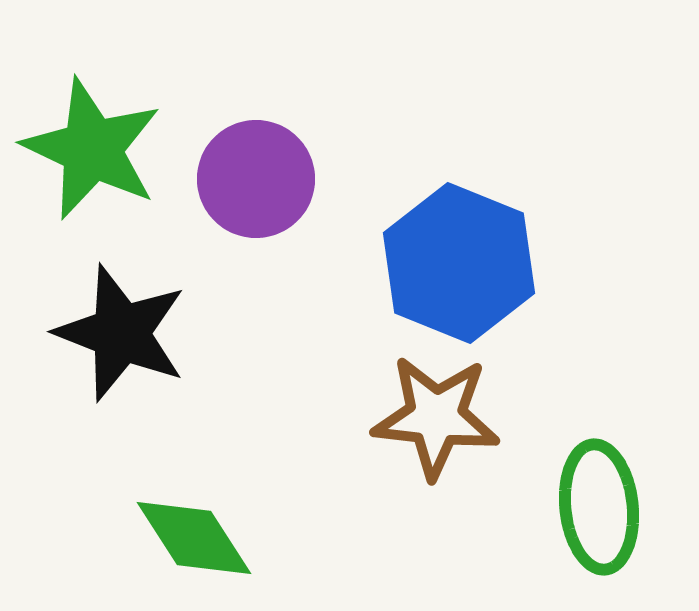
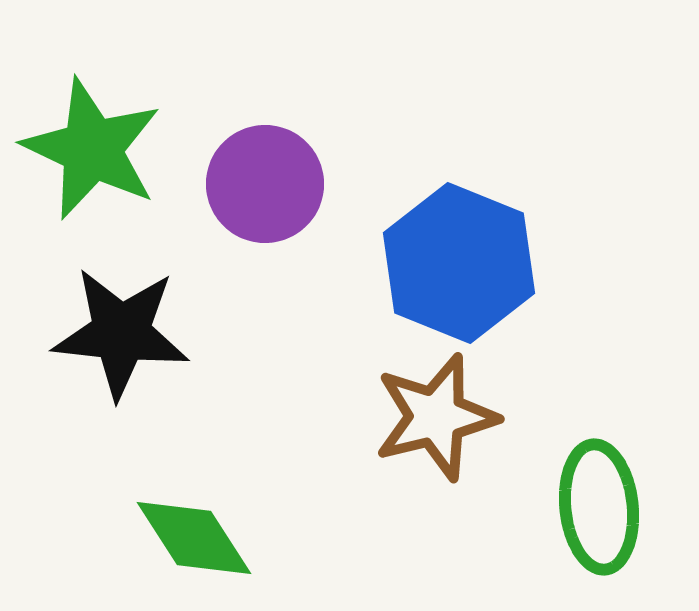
purple circle: moved 9 px right, 5 px down
black star: rotated 15 degrees counterclockwise
brown star: rotated 20 degrees counterclockwise
